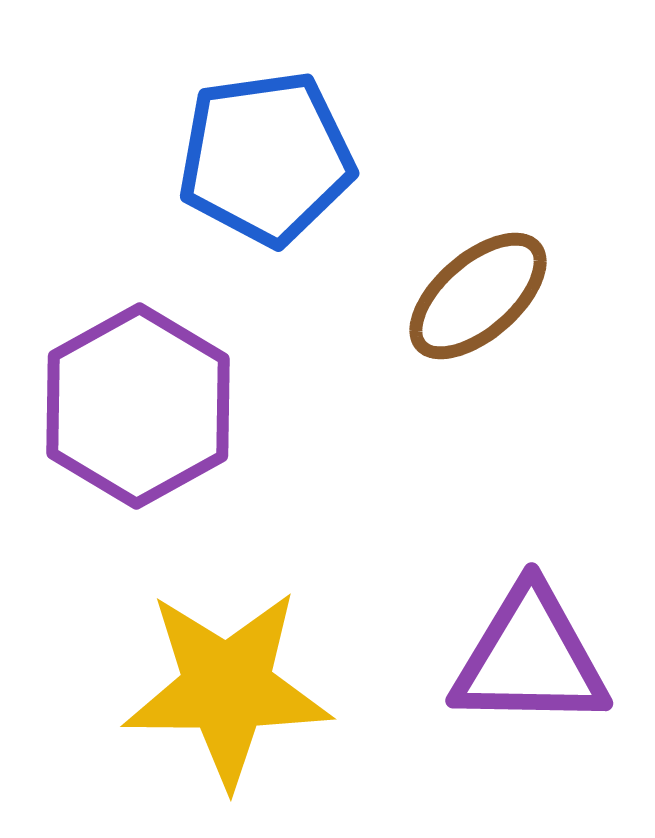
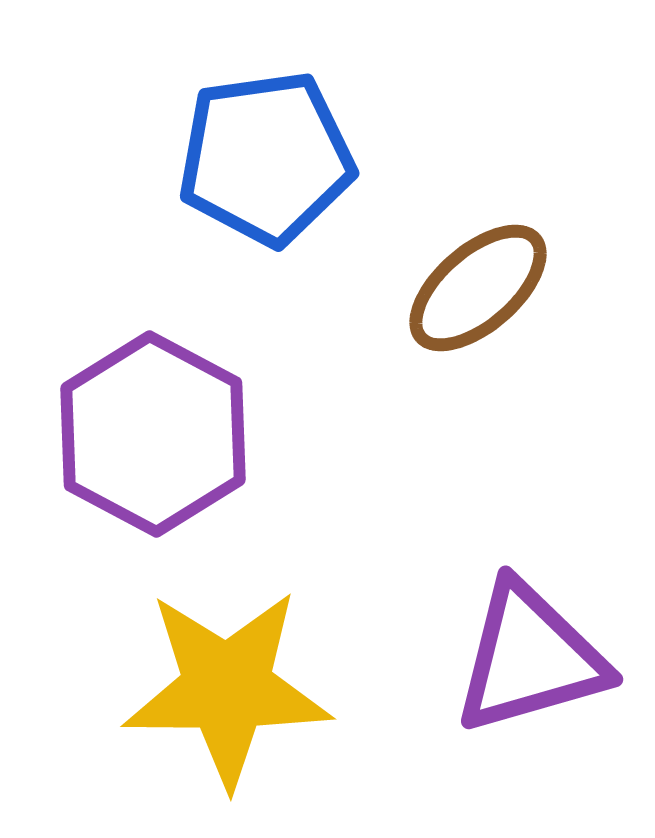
brown ellipse: moved 8 px up
purple hexagon: moved 15 px right, 28 px down; rotated 3 degrees counterclockwise
purple triangle: rotated 17 degrees counterclockwise
